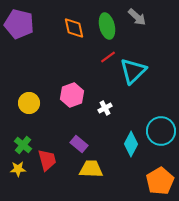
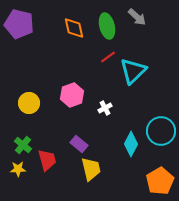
yellow trapezoid: rotated 75 degrees clockwise
